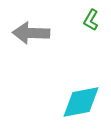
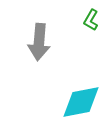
gray arrow: moved 8 px right, 9 px down; rotated 87 degrees counterclockwise
